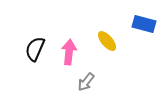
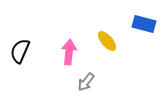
black semicircle: moved 15 px left, 2 px down
